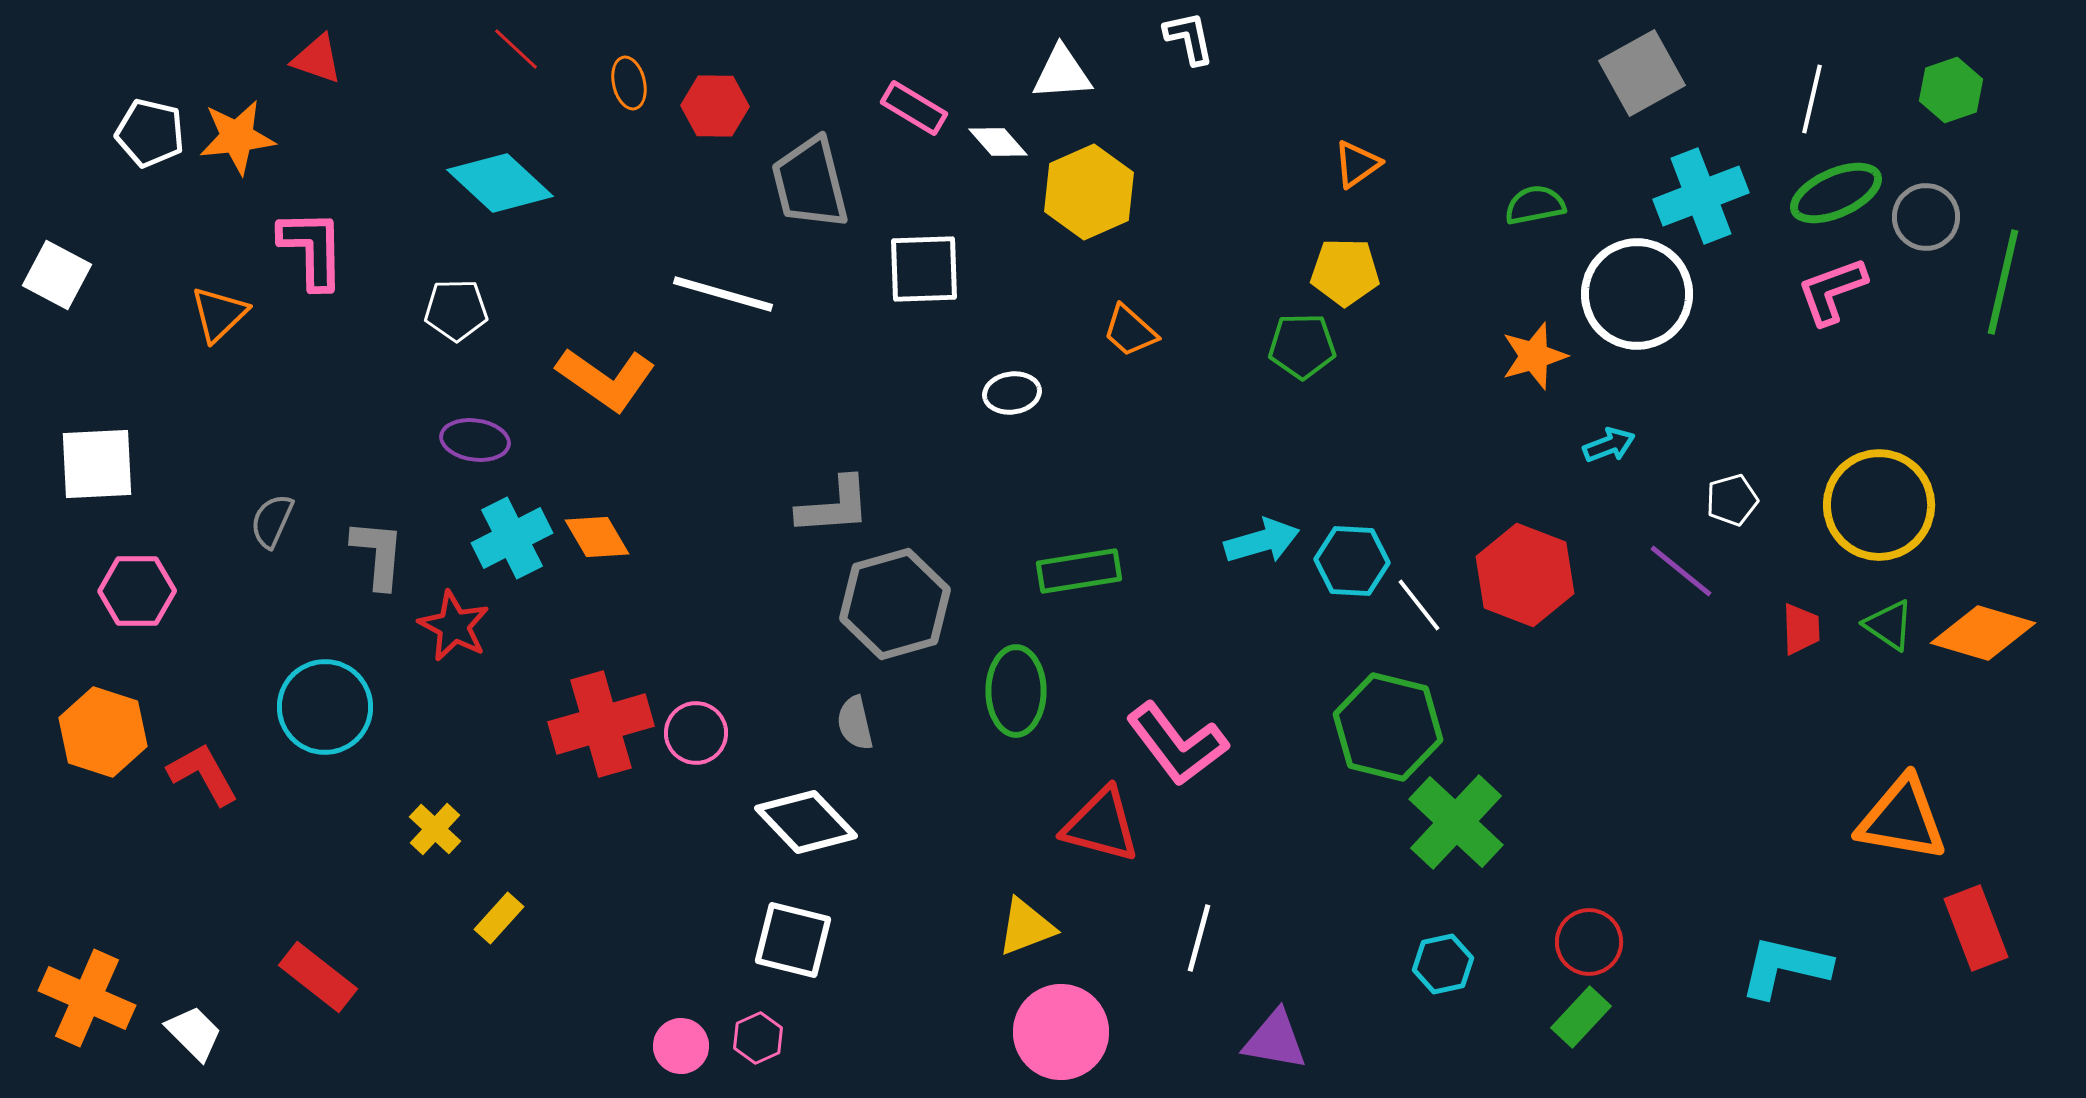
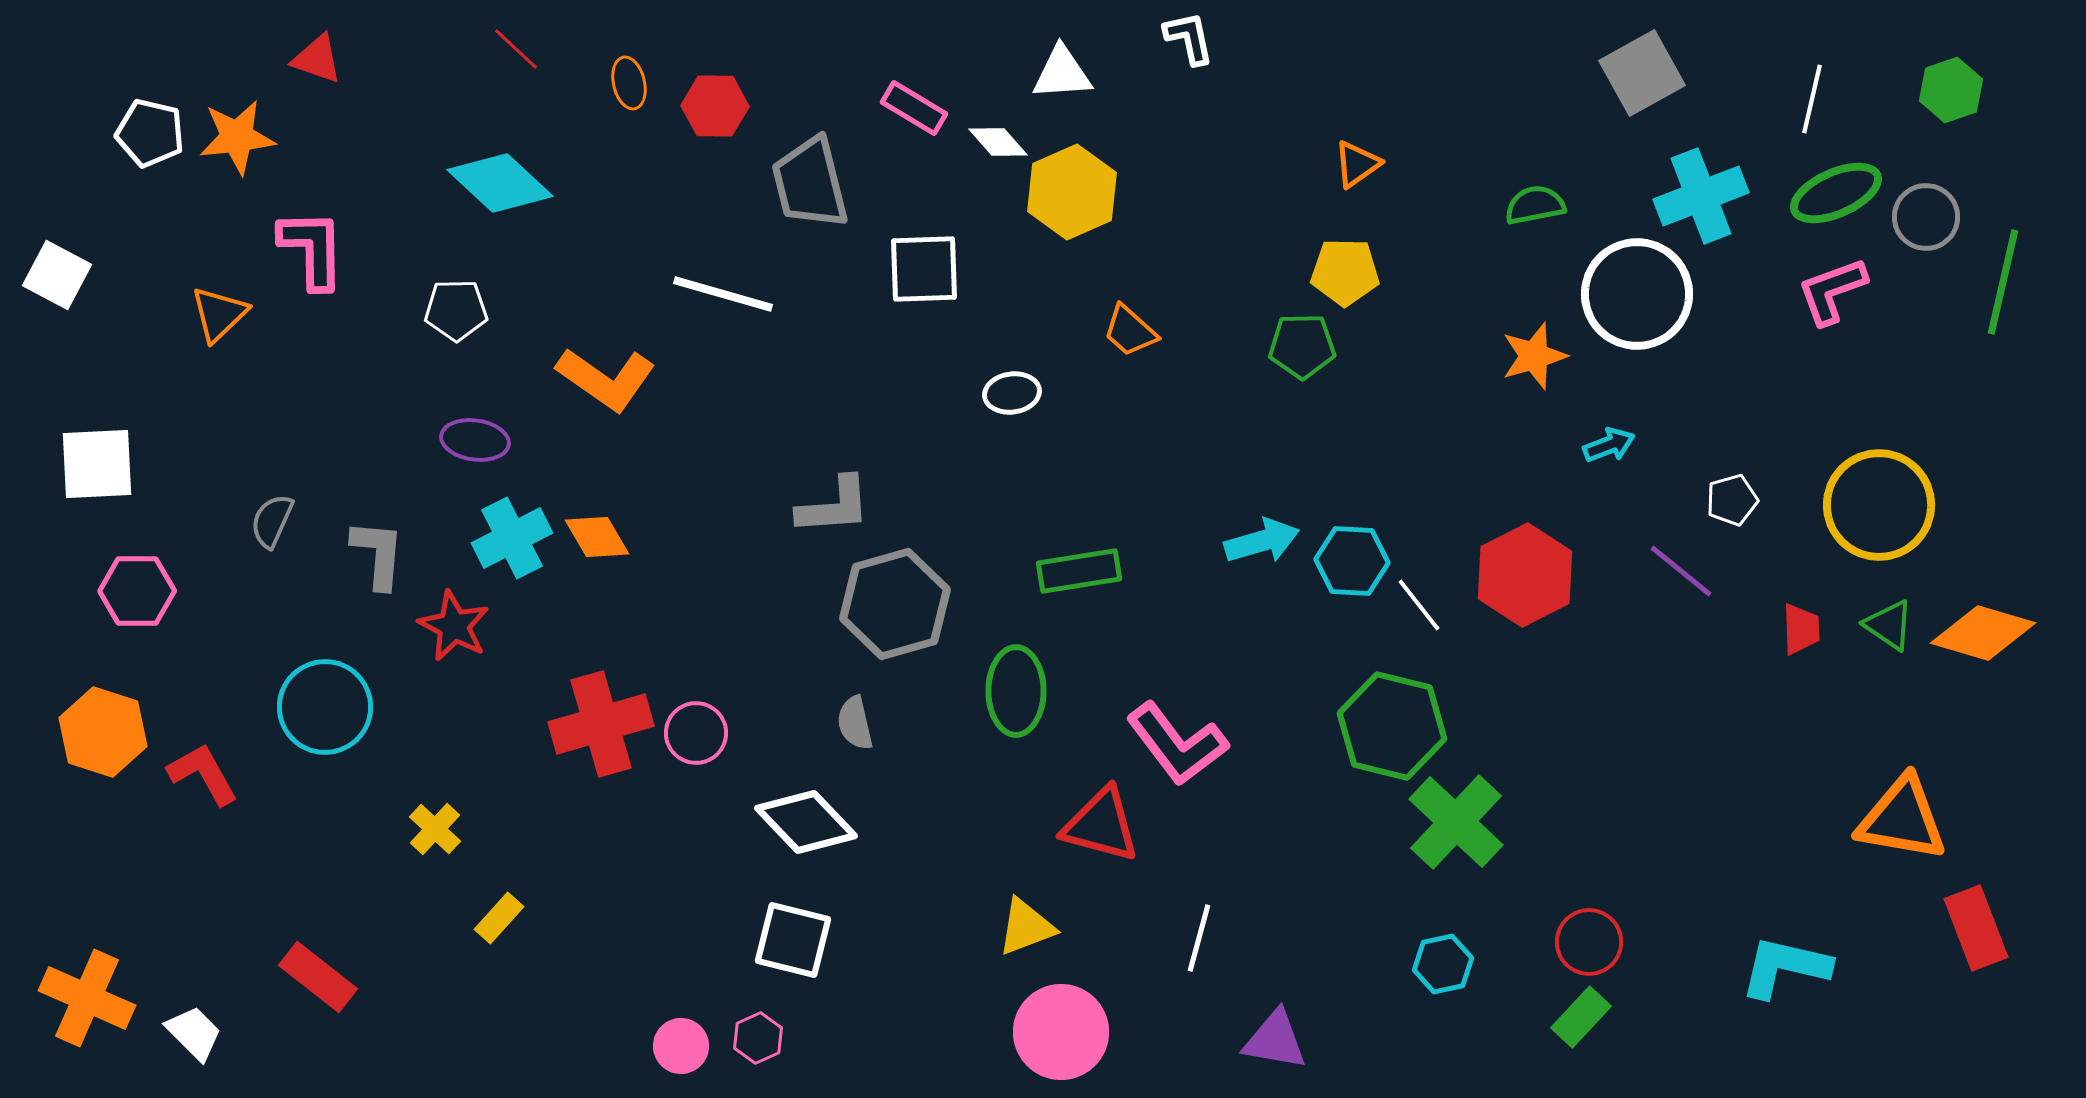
yellow hexagon at (1089, 192): moved 17 px left
red hexagon at (1525, 575): rotated 12 degrees clockwise
green hexagon at (1388, 727): moved 4 px right, 1 px up
